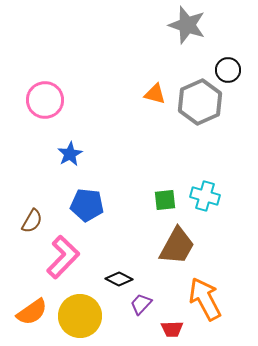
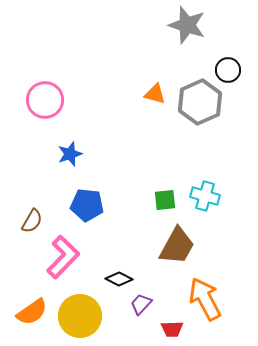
blue star: rotated 10 degrees clockwise
